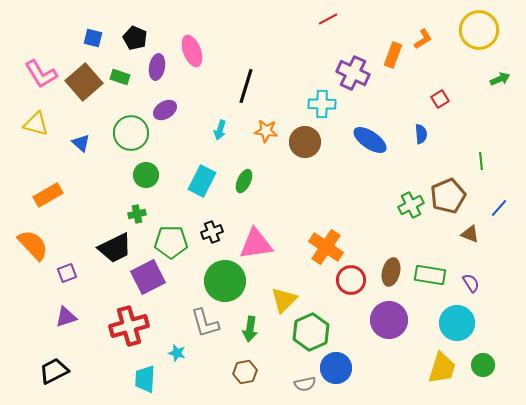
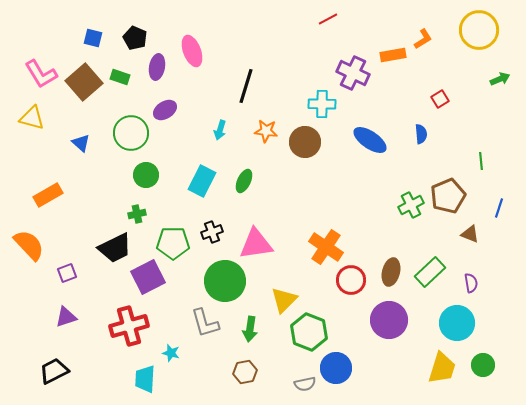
orange rectangle at (393, 55): rotated 60 degrees clockwise
yellow triangle at (36, 124): moved 4 px left, 6 px up
blue line at (499, 208): rotated 24 degrees counterclockwise
green pentagon at (171, 242): moved 2 px right, 1 px down
orange semicircle at (33, 245): moved 4 px left
green rectangle at (430, 275): moved 3 px up; rotated 52 degrees counterclockwise
purple semicircle at (471, 283): rotated 24 degrees clockwise
green hexagon at (311, 332): moved 2 px left; rotated 15 degrees counterclockwise
cyan star at (177, 353): moved 6 px left
